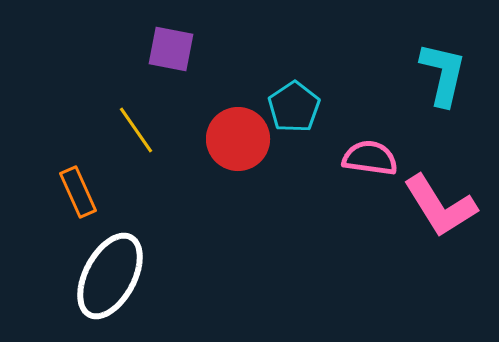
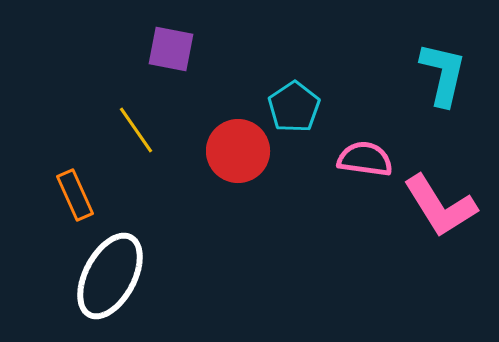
red circle: moved 12 px down
pink semicircle: moved 5 px left, 1 px down
orange rectangle: moved 3 px left, 3 px down
